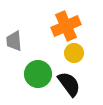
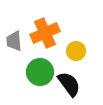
orange cross: moved 21 px left, 7 px down
yellow circle: moved 2 px right, 2 px up
green circle: moved 2 px right, 2 px up
